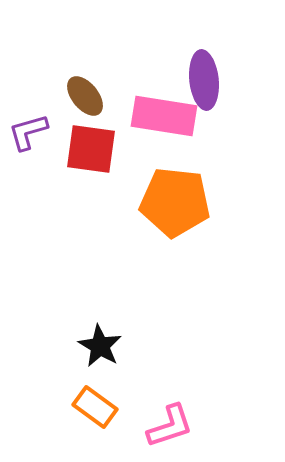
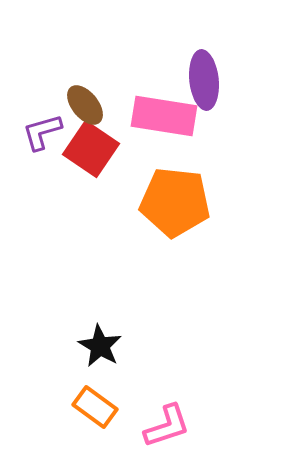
brown ellipse: moved 9 px down
purple L-shape: moved 14 px right
red square: rotated 26 degrees clockwise
pink L-shape: moved 3 px left
